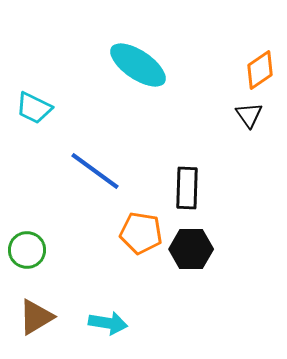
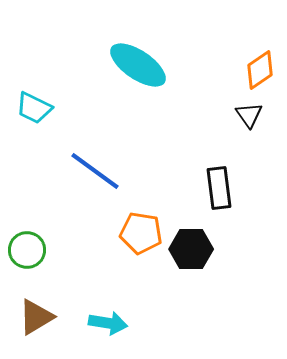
black rectangle: moved 32 px right; rotated 9 degrees counterclockwise
